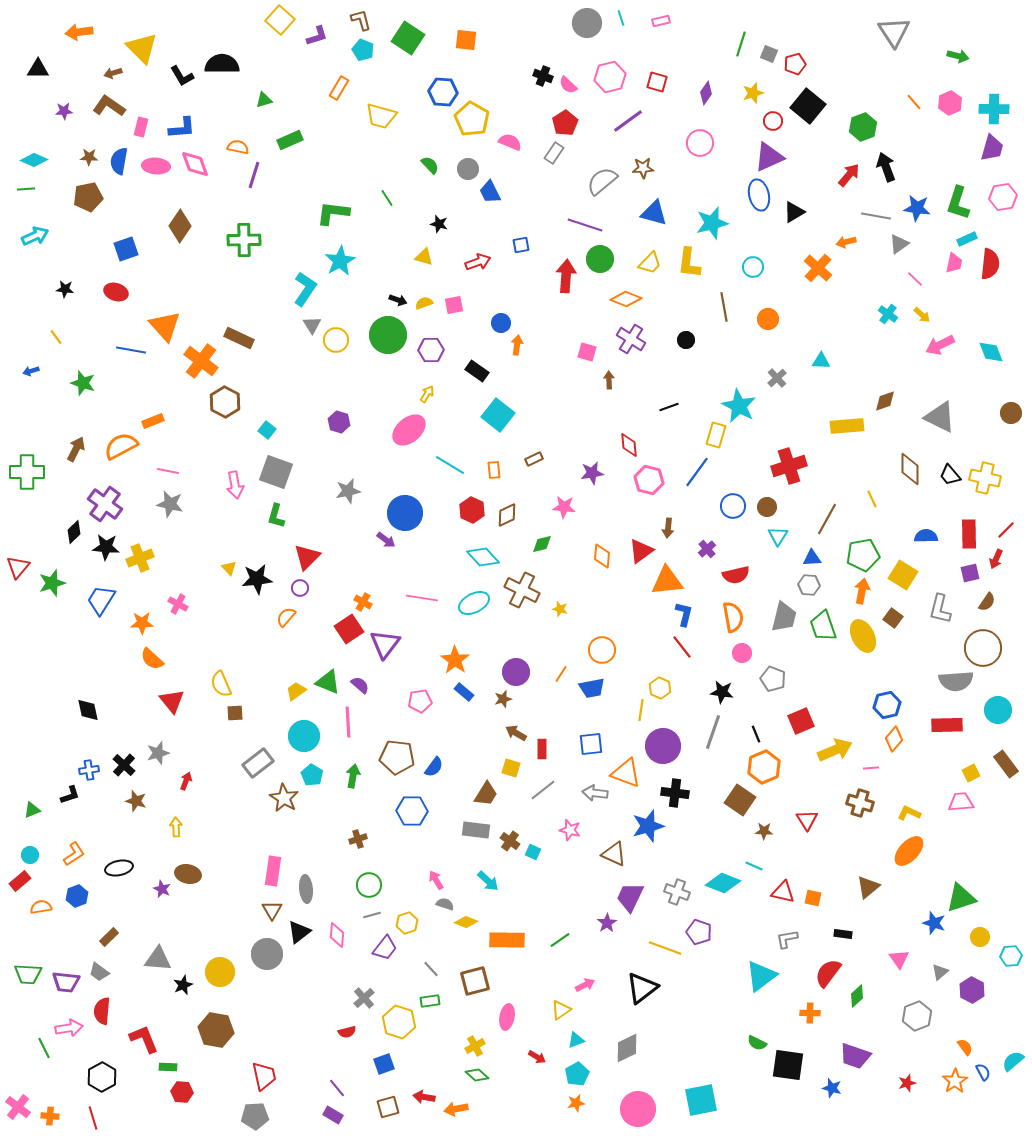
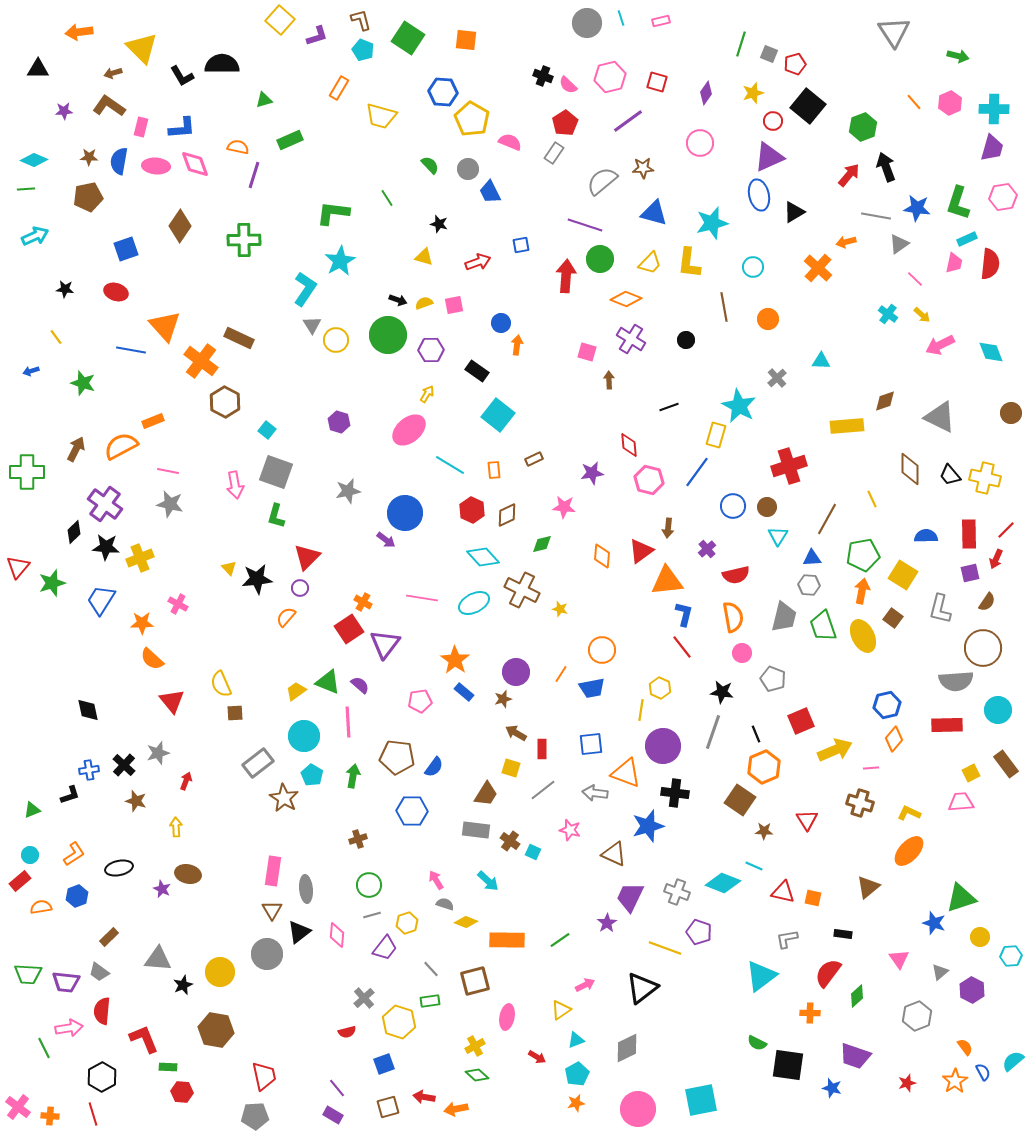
red line at (93, 1118): moved 4 px up
